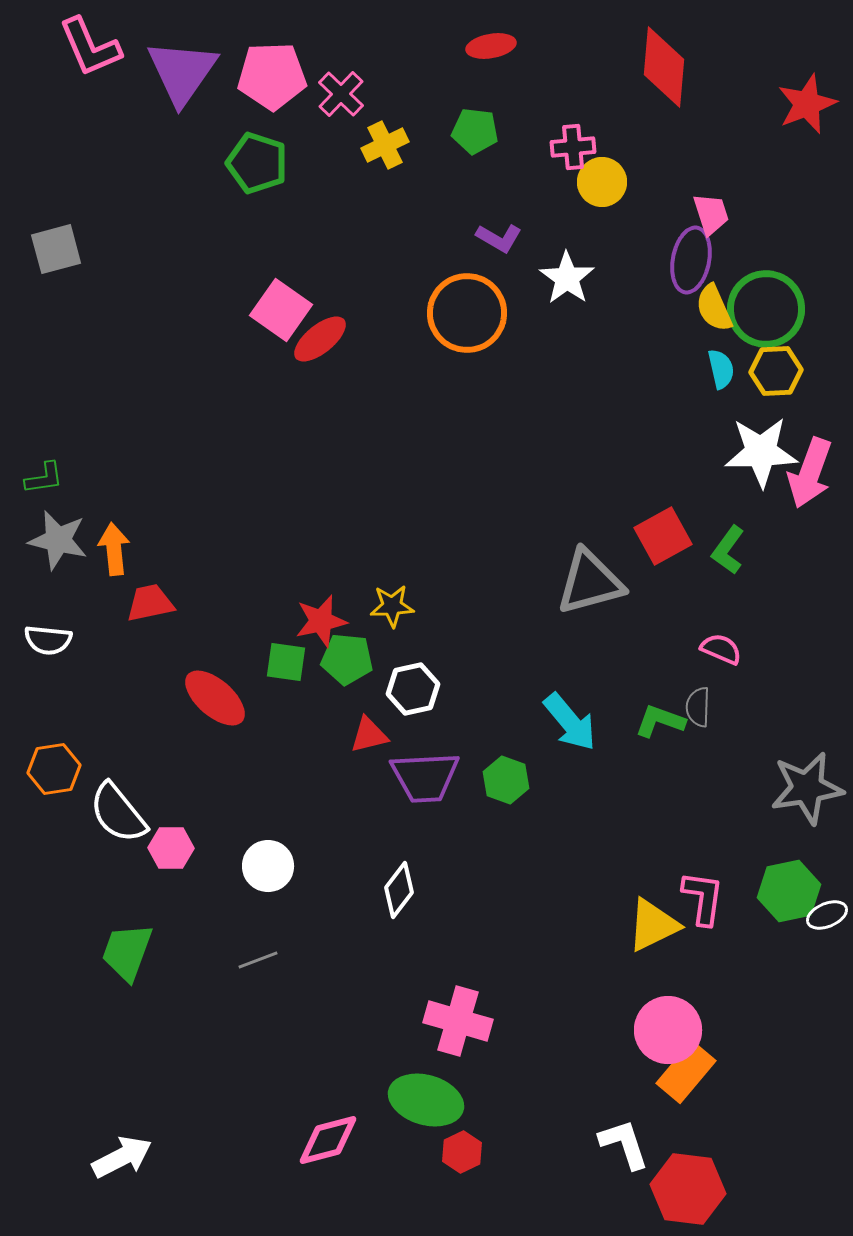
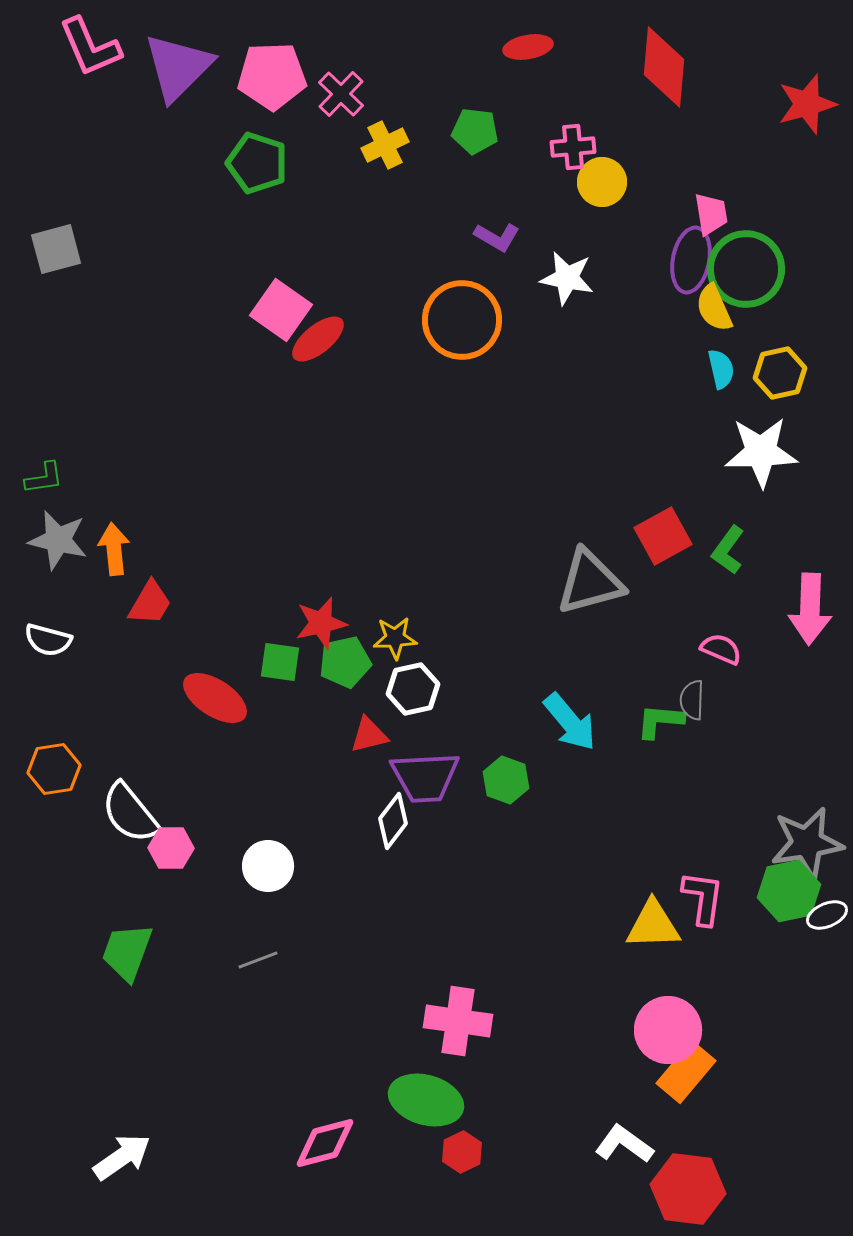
red ellipse at (491, 46): moved 37 px right, 1 px down
purple triangle at (182, 72): moved 4 px left, 5 px up; rotated 10 degrees clockwise
red star at (807, 104): rotated 6 degrees clockwise
pink trapezoid at (711, 214): rotated 9 degrees clockwise
purple L-shape at (499, 238): moved 2 px left, 1 px up
white star at (567, 278): rotated 24 degrees counterclockwise
green circle at (766, 309): moved 20 px left, 40 px up
orange circle at (467, 313): moved 5 px left, 7 px down
red ellipse at (320, 339): moved 2 px left
yellow hexagon at (776, 371): moved 4 px right, 2 px down; rotated 9 degrees counterclockwise
pink arrow at (810, 473): moved 136 px down; rotated 18 degrees counterclockwise
red trapezoid at (150, 603): rotated 132 degrees clockwise
yellow star at (392, 606): moved 3 px right, 32 px down
red star at (321, 621): moved 2 px down
white semicircle at (48, 640): rotated 9 degrees clockwise
green pentagon at (347, 659): moved 2 px left, 3 px down; rotated 18 degrees counterclockwise
green square at (286, 662): moved 6 px left
red ellipse at (215, 698): rotated 8 degrees counterclockwise
gray semicircle at (698, 707): moved 6 px left, 7 px up
green L-shape at (660, 721): rotated 15 degrees counterclockwise
gray star at (807, 788): moved 55 px down
white semicircle at (118, 813): moved 12 px right
white diamond at (399, 890): moved 6 px left, 69 px up
yellow triangle at (653, 925): rotated 24 degrees clockwise
pink cross at (458, 1021): rotated 8 degrees counterclockwise
pink diamond at (328, 1140): moved 3 px left, 3 px down
white L-shape at (624, 1144): rotated 36 degrees counterclockwise
white arrow at (122, 1157): rotated 8 degrees counterclockwise
